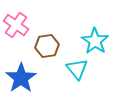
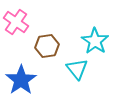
pink cross: moved 3 px up
blue star: moved 2 px down
